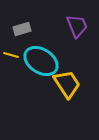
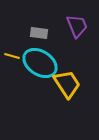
gray rectangle: moved 17 px right, 4 px down; rotated 24 degrees clockwise
yellow line: moved 1 px right, 1 px down
cyan ellipse: moved 1 px left, 2 px down
